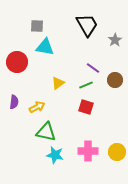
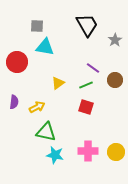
yellow circle: moved 1 px left
